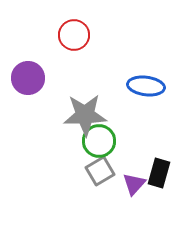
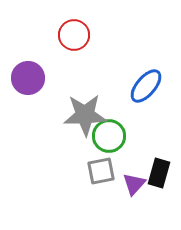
blue ellipse: rotated 57 degrees counterclockwise
green circle: moved 10 px right, 5 px up
gray square: moved 1 px right; rotated 20 degrees clockwise
